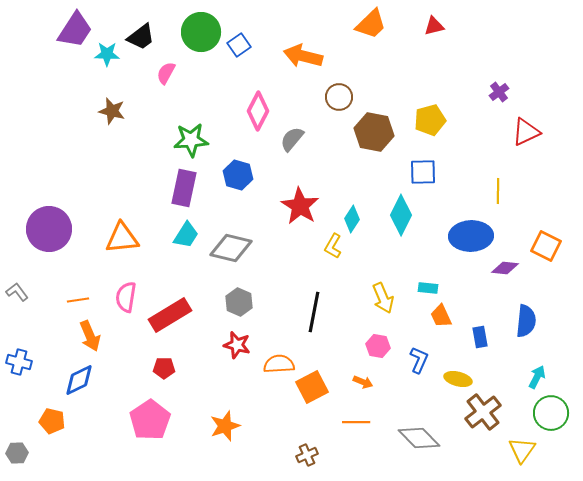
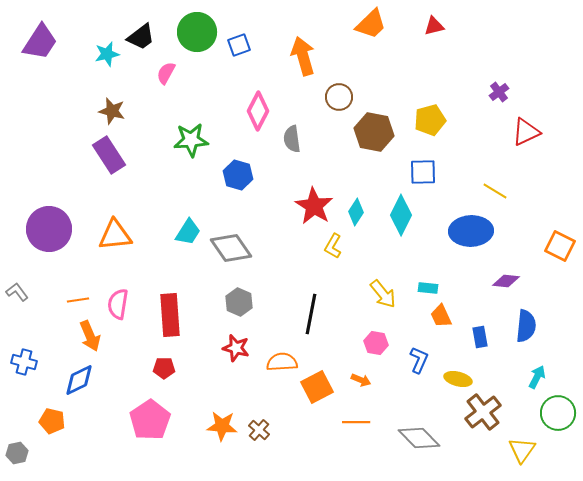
purple trapezoid at (75, 30): moved 35 px left, 12 px down
green circle at (201, 32): moved 4 px left
blue square at (239, 45): rotated 15 degrees clockwise
cyan star at (107, 54): rotated 15 degrees counterclockwise
orange arrow at (303, 56): rotated 60 degrees clockwise
gray semicircle at (292, 139): rotated 48 degrees counterclockwise
purple rectangle at (184, 188): moved 75 px left, 33 px up; rotated 45 degrees counterclockwise
yellow line at (498, 191): moved 3 px left; rotated 60 degrees counterclockwise
red star at (300, 206): moved 14 px right
cyan diamond at (352, 219): moved 4 px right, 7 px up
cyan trapezoid at (186, 235): moved 2 px right, 3 px up
blue ellipse at (471, 236): moved 5 px up
orange triangle at (122, 238): moved 7 px left, 3 px up
orange square at (546, 246): moved 14 px right
gray diamond at (231, 248): rotated 42 degrees clockwise
purple diamond at (505, 268): moved 1 px right, 13 px down
pink semicircle at (126, 297): moved 8 px left, 7 px down
yellow arrow at (383, 298): moved 4 px up; rotated 16 degrees counterclockwise
black line at (314, 312): moved 3 px left, 2 px down
red rectangle at (170, 315): rotated 63 degrees counterclockwise
blue semicircle at (526, 321): moved 5 px down
red star at (237, 345): moved 1 px left, 3 px down
pink hexagon at (378, 346): moved 2 px left, 3 px up
blue cross at (19, 362): moved 5 px right
orange semicircle at (279, 364): moved 3 px right, 2 px up
orange arrow at (363, 382): moved 2 px left, 2 px up
orange square at (312, 387): moved 5 px right
green circle at (551, 413): moved 7 px right
orange star at (225, 426): moved 3 px left; rotated 24 degrees clockwise
gray hexagon at (17, 453): rotated 10 degrees counterclockwise
brown cross at (307, 455): moved 48 px left, 25 px up; rotated 25 degrees counterclockwise
